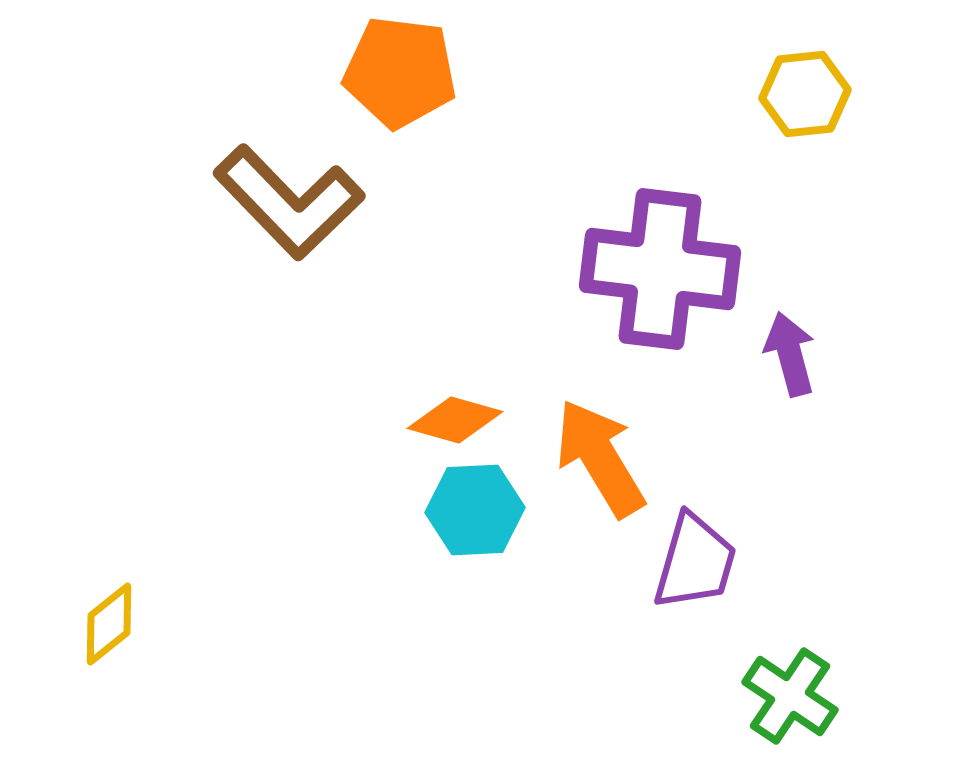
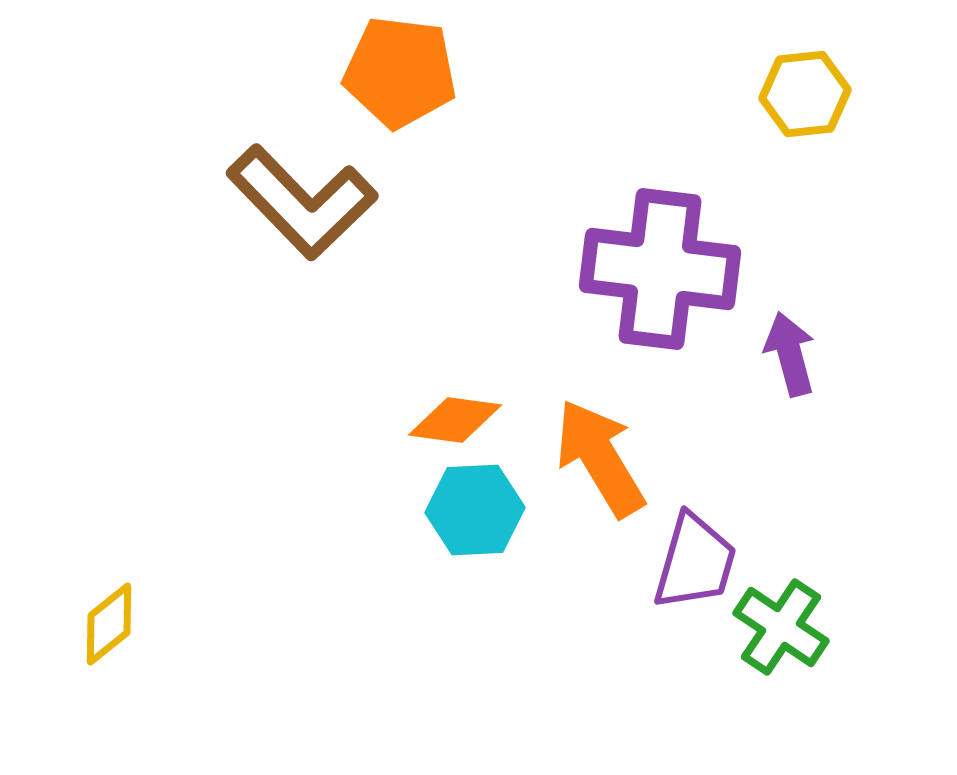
brown L-shape: moved 13 px right
orange diamond: rotated 8 degrees counterclockwise
green cross: moved 9 px left, 69 px up
